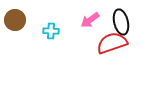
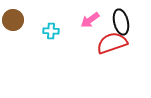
brown circle: moved 2 px left
